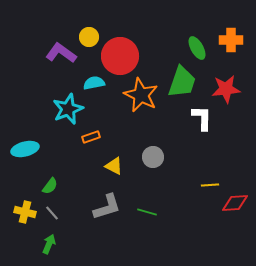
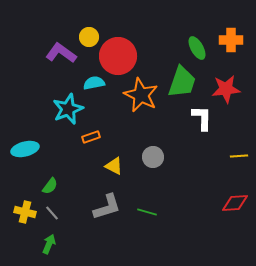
red circle: moved 2 px left
yellow line: moved 29 px right, 29 px up
